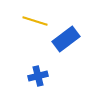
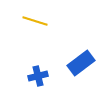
blue rectangle: moved 15 px right, 24 px down
